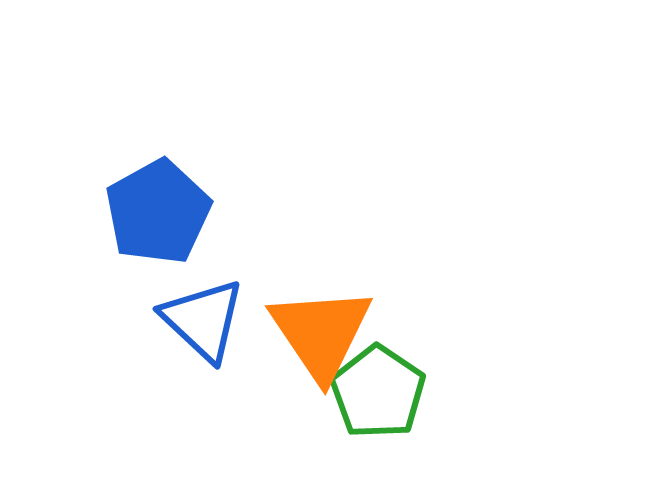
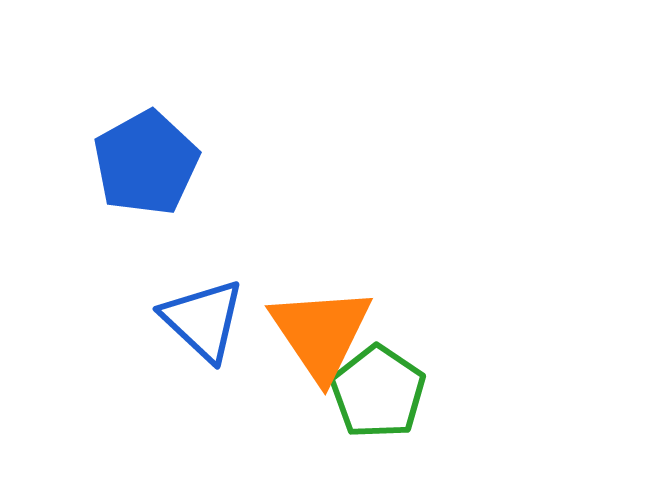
blue pentagon: moved 12 px left, 49 px up
